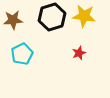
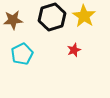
yellow star: rotated 25 degrees clockwise
red star: moved 5 px left, 3 px up
